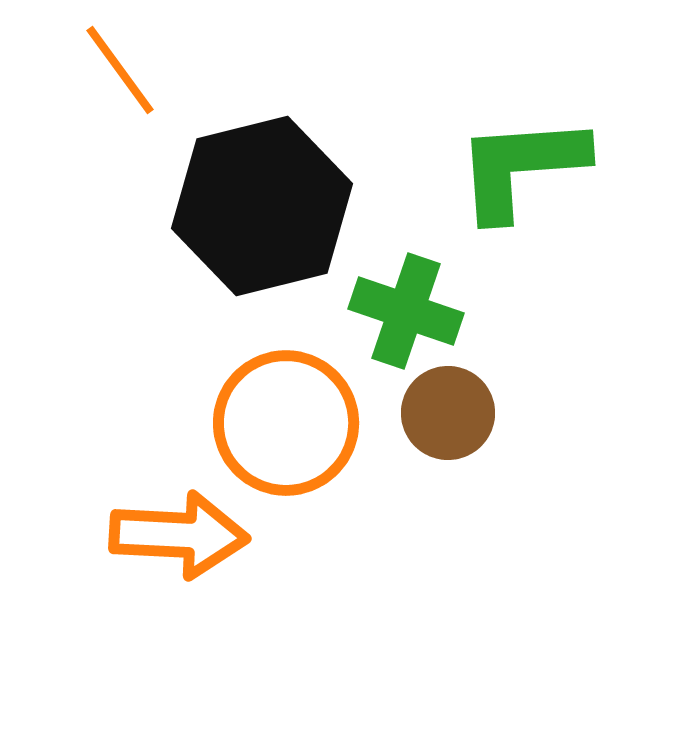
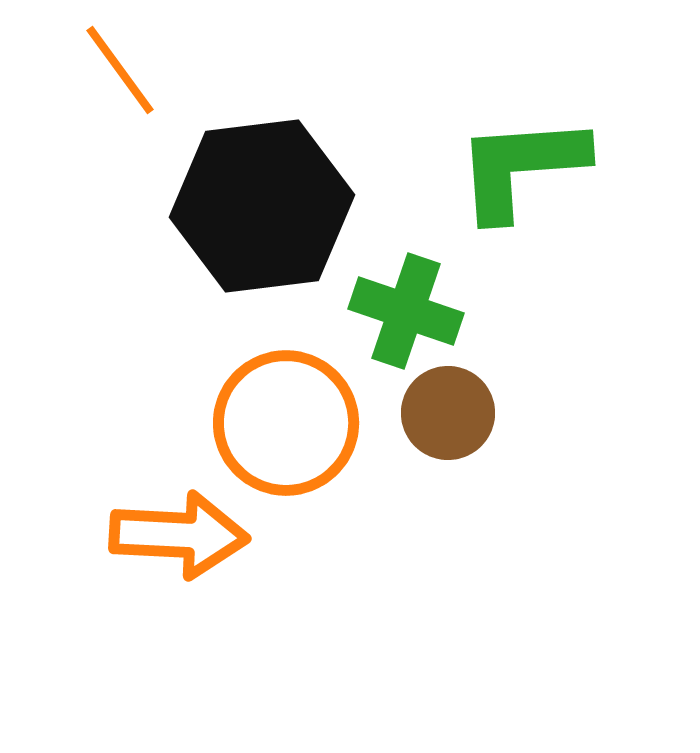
black hexagon: rotated 7 degrees clockwise
